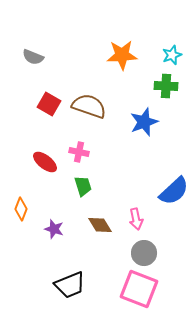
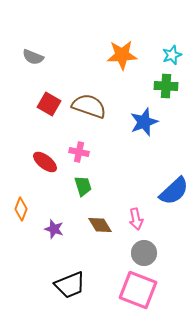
pink square: moved 1 px left, 1 px down
